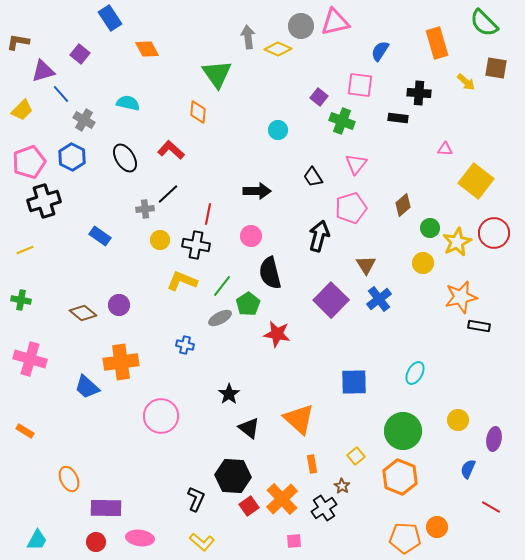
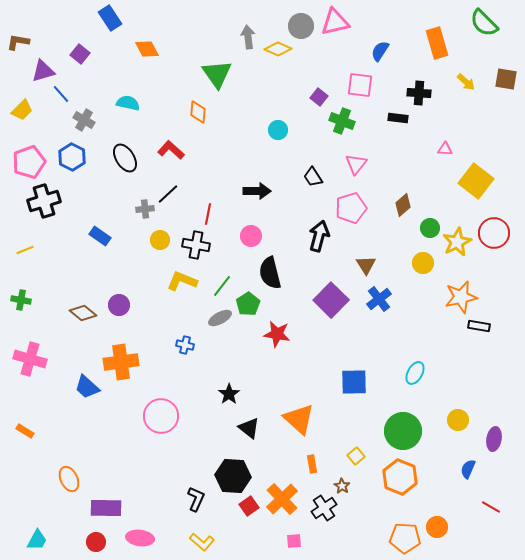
brown square at (496, 68): moved 10 px right, 11 px down
